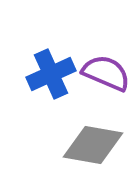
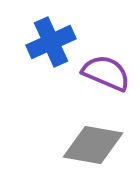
blue cross: moved 32 px up
